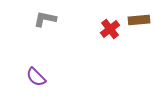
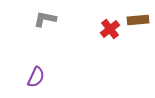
brown rectangle: moved 1 px left
purple semicircle: rotated 110 degrees counterclockwise
